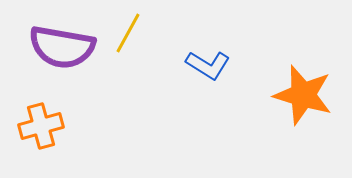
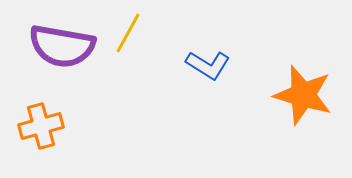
purple semicircle: moved 1 px up
